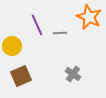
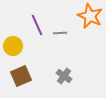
orange star: moved 1 px right, 1 px up
yellow circle: moved 1 px right
gray cross: moved 9 px left, 2 px down
